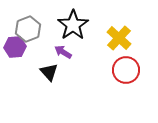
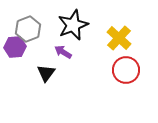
black star: rotated 12 degrees clockwise
black triangle: moved 3 px left, 1 px down; rotated 18 degrees clockwise
